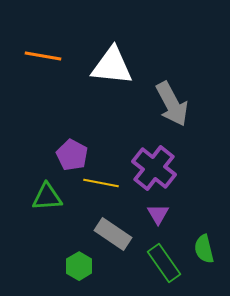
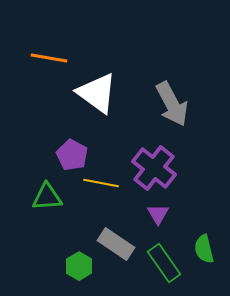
orange line: moved 6 px right, 2 px down
white triangle: moved 15 px left, 27 px down; rotated 30 degrees clockwise
gray rectangle: moved 3 px right, 10 px down
